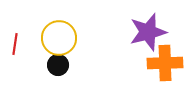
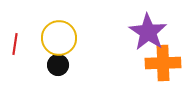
purple star: rotated 24 degrees counterclockwise
orange cross: moved 2 px left
